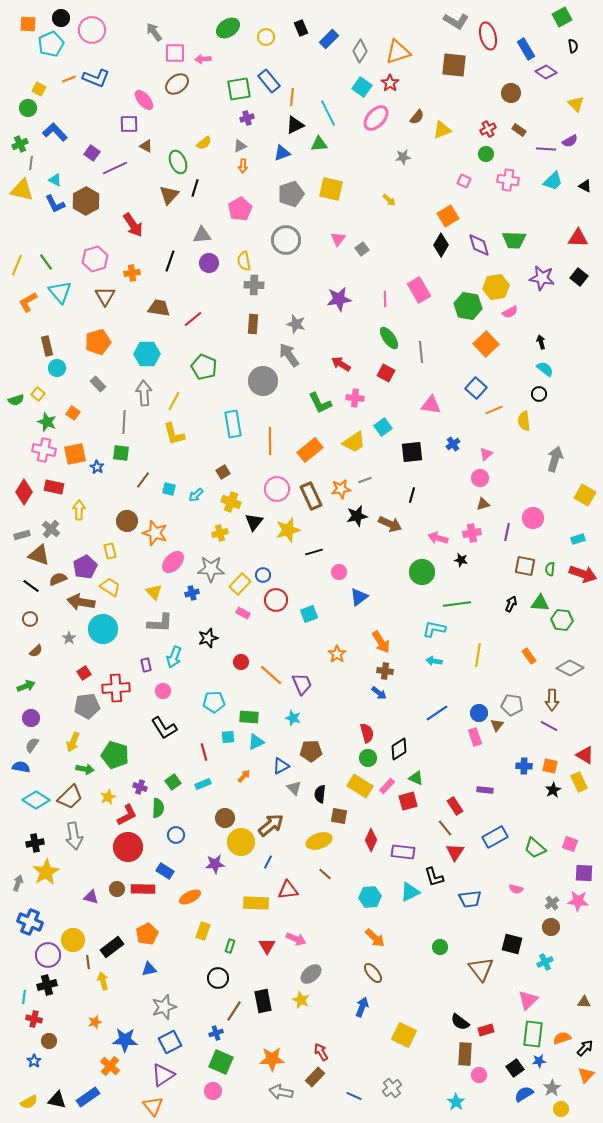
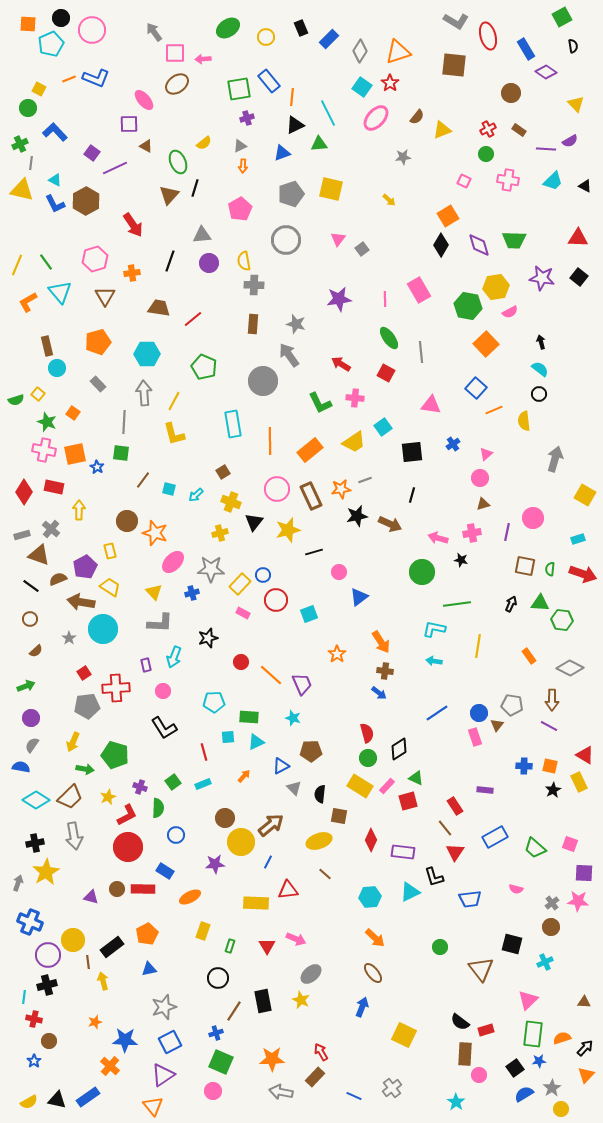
cyan semicircle at (545, 369): moved 5 px left
yellow line at (478, 655): moved 9 px up
